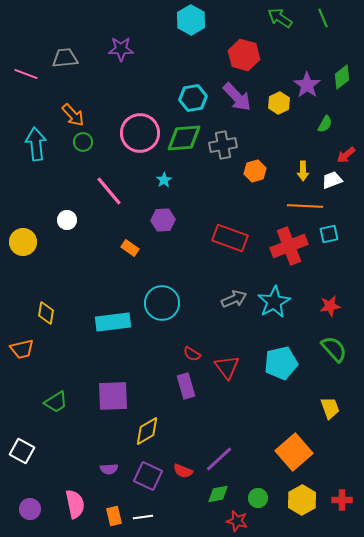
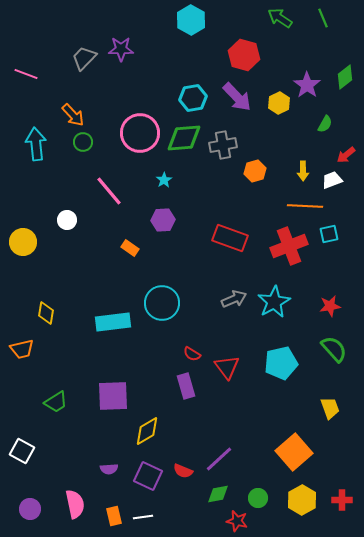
gray trapezoid at (65, 58): moved 19 px right; rotated 40 degrees counterclockwise
green diamond at (342, 77): moved 3 px right
